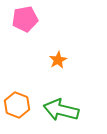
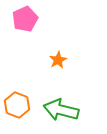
pink pentagon: rotated 15 degrees counterclockwise
